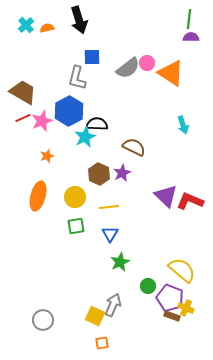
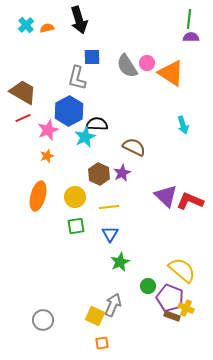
gray semicircle: moved 1 px left, 2 px up; rotated 95 degrees clockwise
pink star: moved 6 px right, 9 px down
